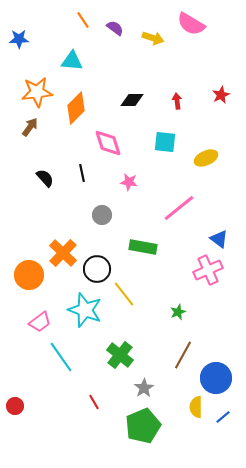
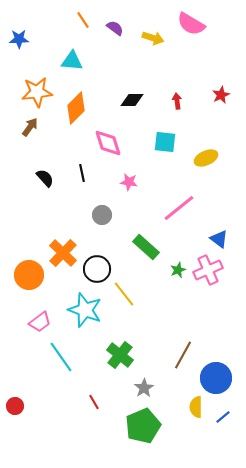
green rectangle: moved 3 px right; rotated 32 degrees clockwise
green star: moved 42 px up
